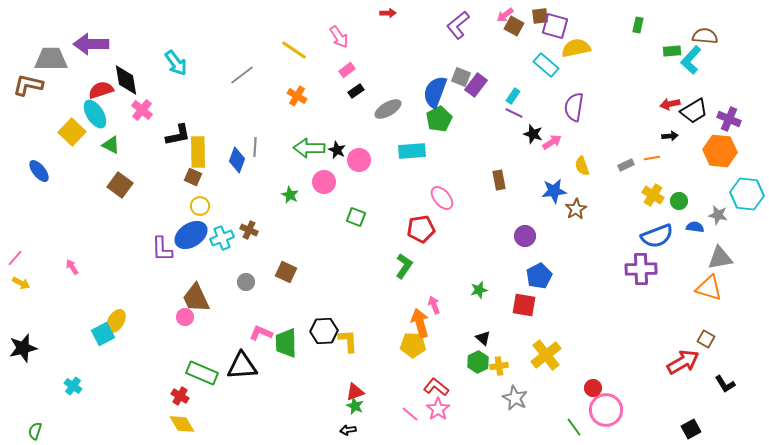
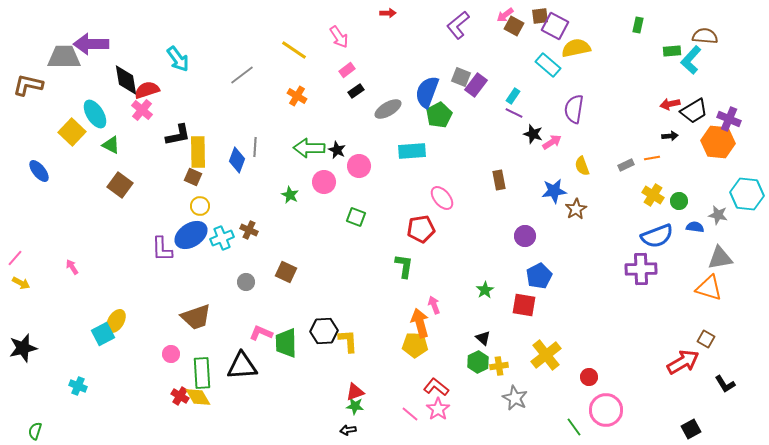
purple square at (555, 26): rotated 12 degrees clockwise
gray trapezoid at (51, 59): moved 13 px right, 2 px up
cyan arrow at (176, 63): moved 2 px right, 4 px up
cyan rectangle at (546, 65): moved 2 px right
red semicircle at (101, 90): moved 46 px right
blue semicircle at (435, 92): moved 8 px left
purple semicircle at (574, 107): moved 2 px down
green pentagon at (439, 119): moved 4 px up
orange hexagon at (720, 151): moved 2 px left, 9 px up
pink circle at (359, 160): moved 6 px down
green L-shape at (404, 266): rotated 25 degrees counterclockwise
green star at (479, 290): moved 6 px right; rotated 18 degrees counterclockwise
brown trapezoid at (196, 298): moved 19 px down; rotated 84 degrees counterclockwise
pink circle at (185, 317): moved 14 px left, 37 px down
yellow pentagon at (413, 345): moved 2 px right
green rectangle at (202, 373): rotated 64 degrees clockwise
cyan cross at (73, 386): moved 5 px right; rotated 12 degrees counterclockwise
red circle at (593, 388): moved 4 px left, 11 px up
green star at (355, 406): rotated 18 degrees counterclockwise
yellow diamond at (182, 424): moved 16 px right, 27 px up
